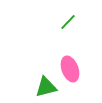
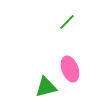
green line: moved 1 px left
